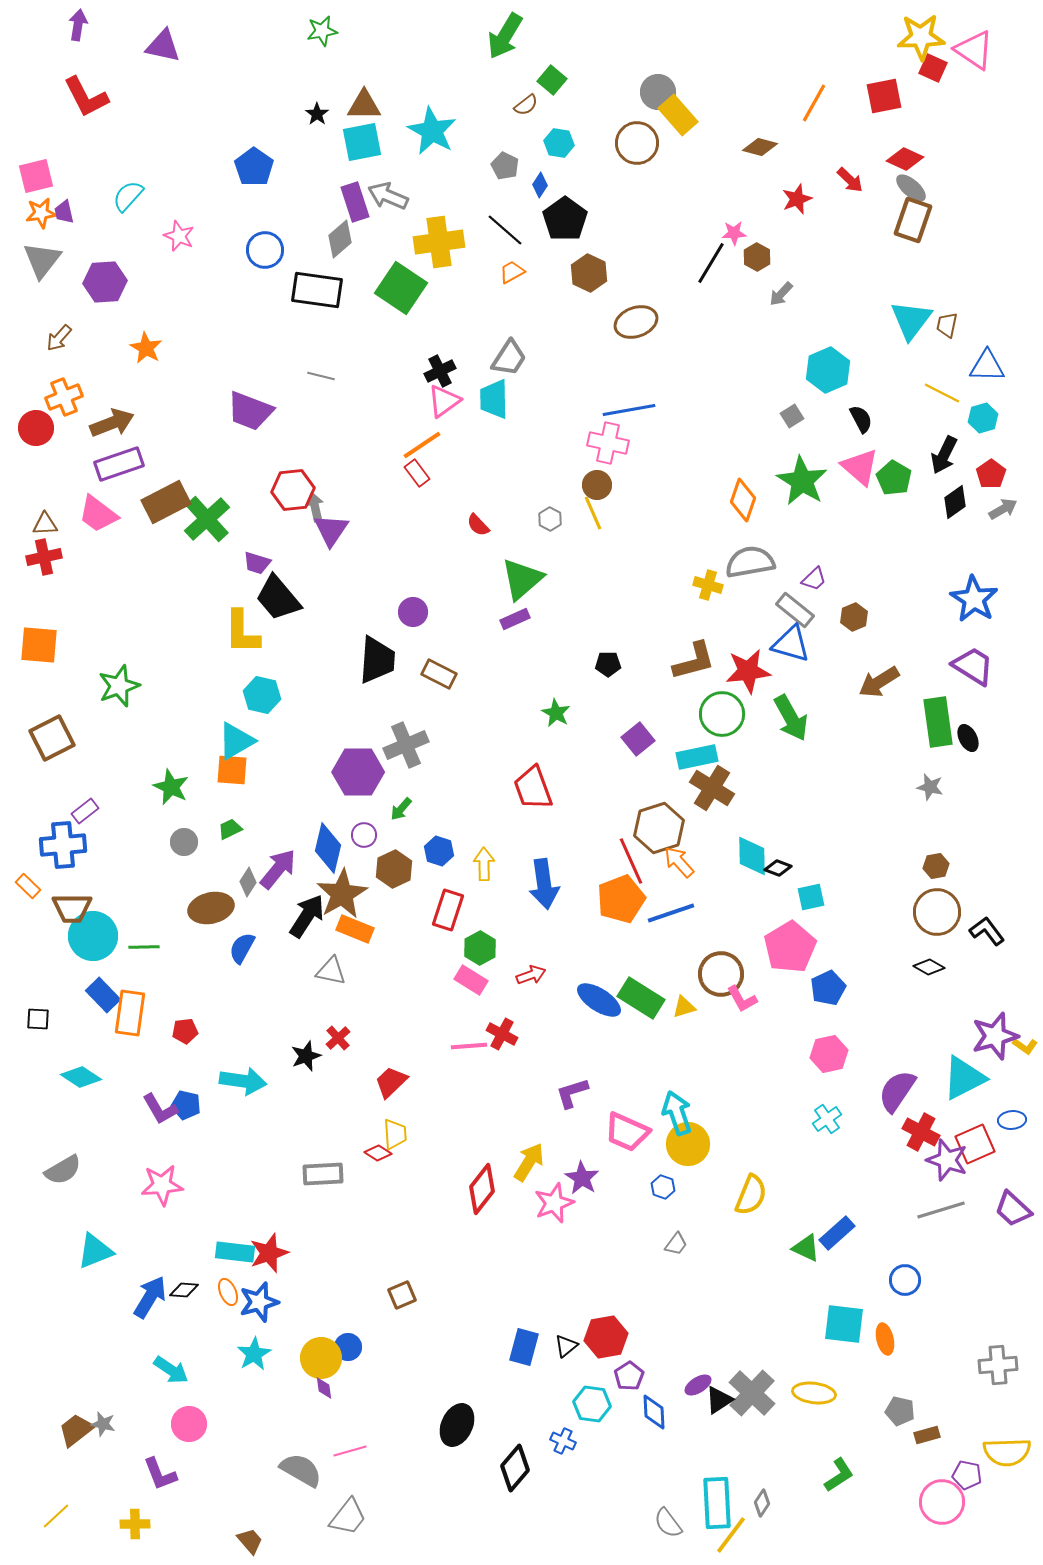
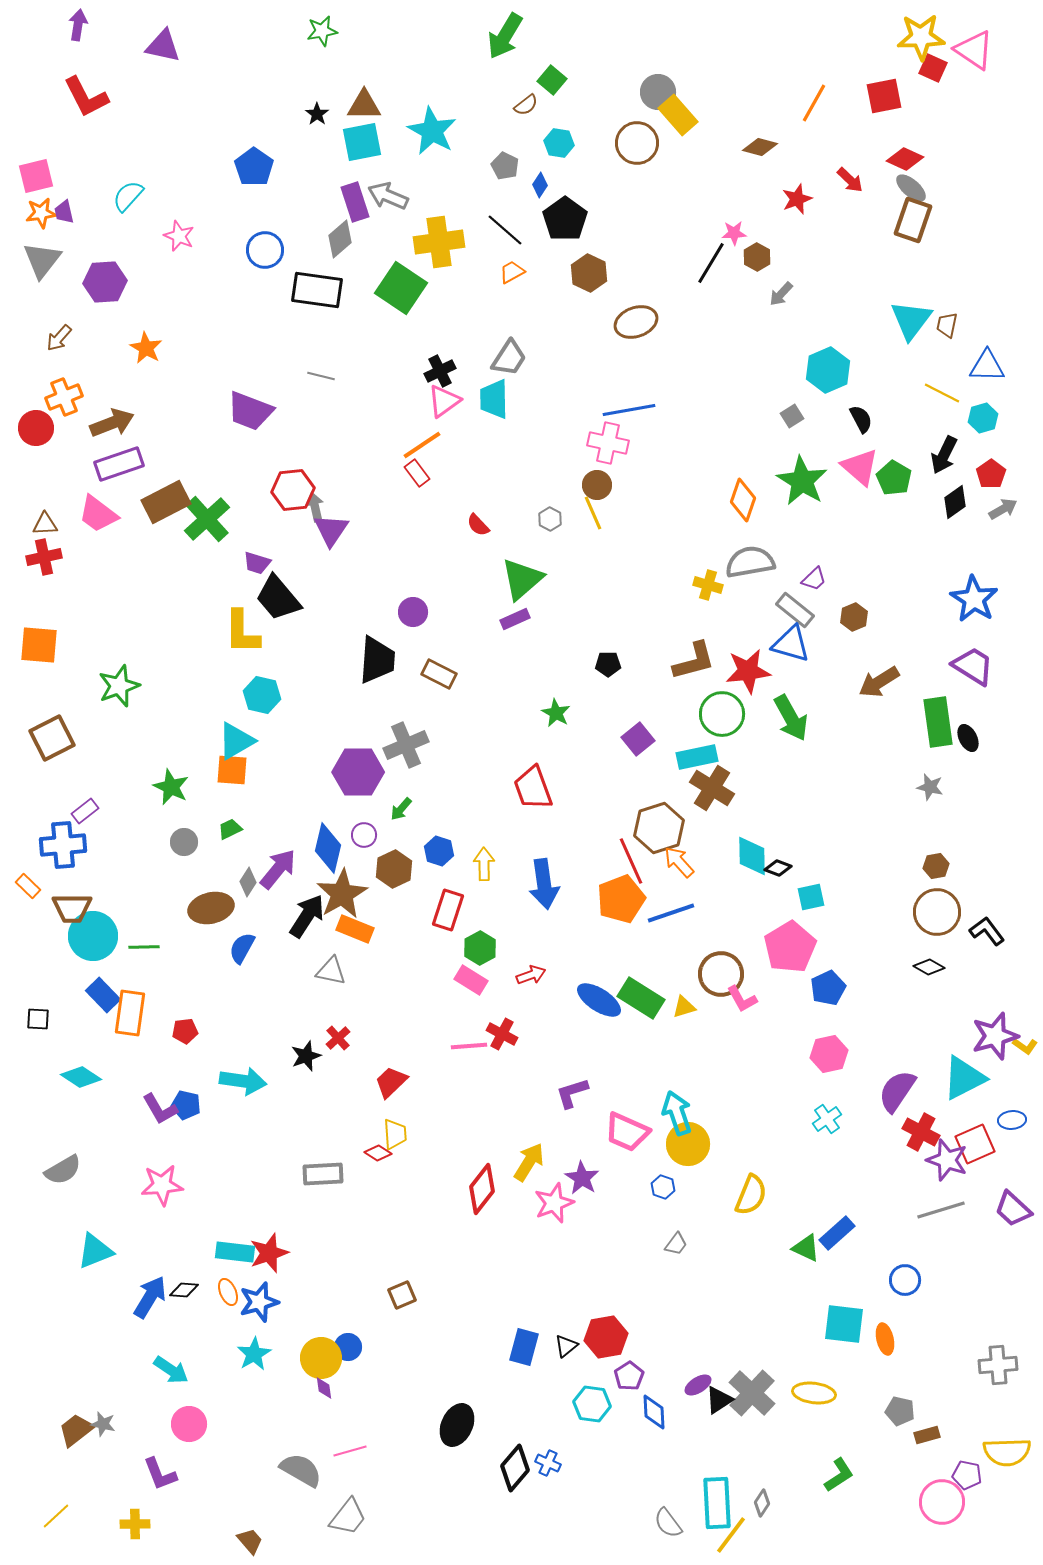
blue cross at (563, 1441): moved 15 px left, 22 px down
